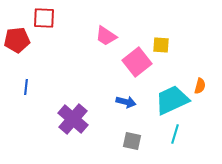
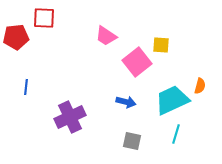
red pentagon: moved 1 px left, 3 px up
purple cross: moved 3 px left, 2 px up; rotated 24 degrees clockwise
cyan line: moved 1 px right
